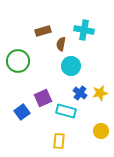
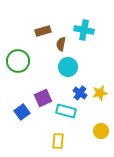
cyan circle: moved 3 px left, 1 px down
yellow rectangle: moved 1 px left
